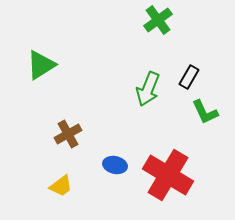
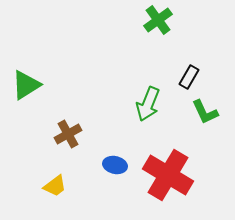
green triangle: moved 15 px left, 20 px down
green arrow: moved 15 px down
yellow trapezoid: moved 6 px left
